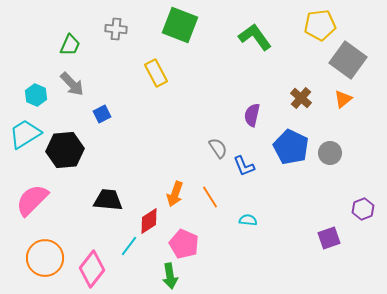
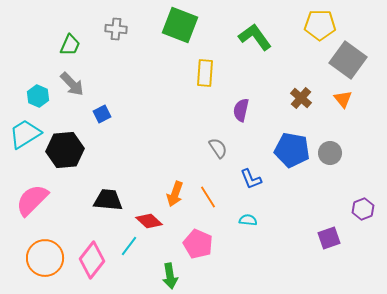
yellow pentagon: rotated 8 degrees clockwise
yellow rectangle: moved 49 px right; rotated 32 degrees clockwise
cyan hexagon: moved 2 px right, 1 px down
orange triangle: rotated 30 degrees counterclockwise
purple semicircle: moved 11 px left, 5 px up
blue pentagon: moved 1 px right, 3 px down; rotated 16 degrees counterclockwise
blue L-shape: moved 7 px right, 13 px down
orange line: moved 2 px left
red diamond: rotated 76 degrees clockwise
pink pentagon: moved 14 px right
pink diamond: moved 9 px up
